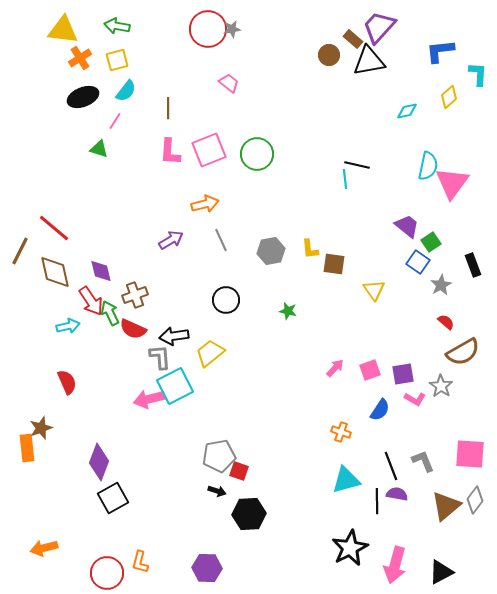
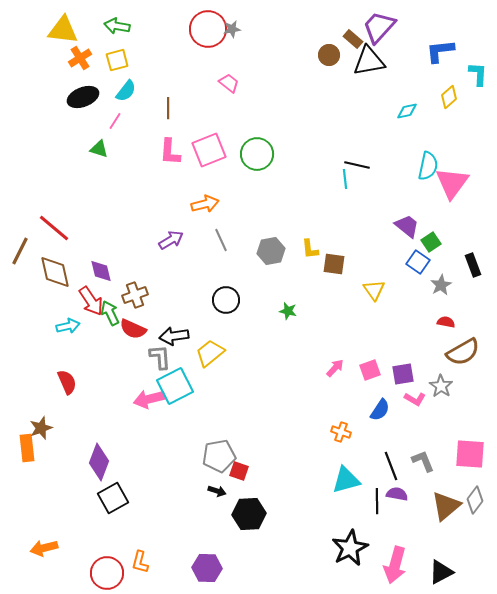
red semicircle at (446, 322): rotated 30 degrees counterclockwise
